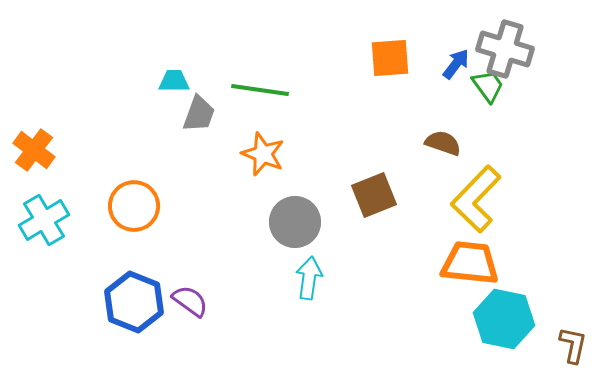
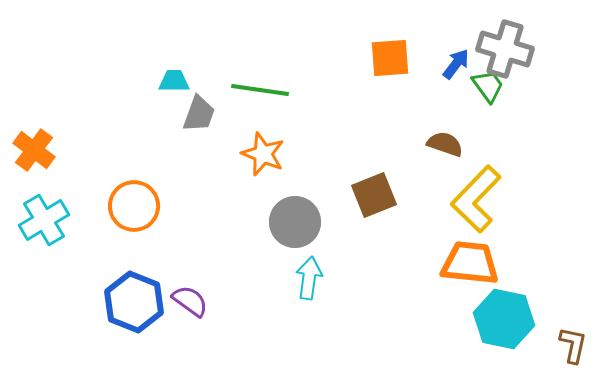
brown semicircle: moved 2 px right, 1 px down
